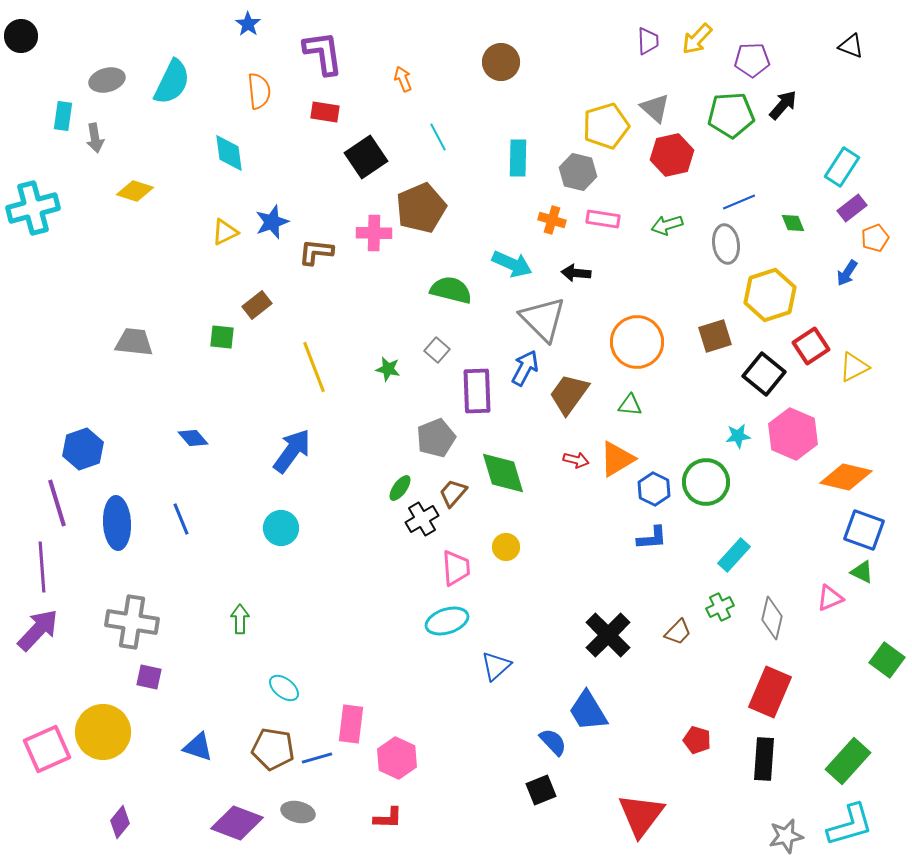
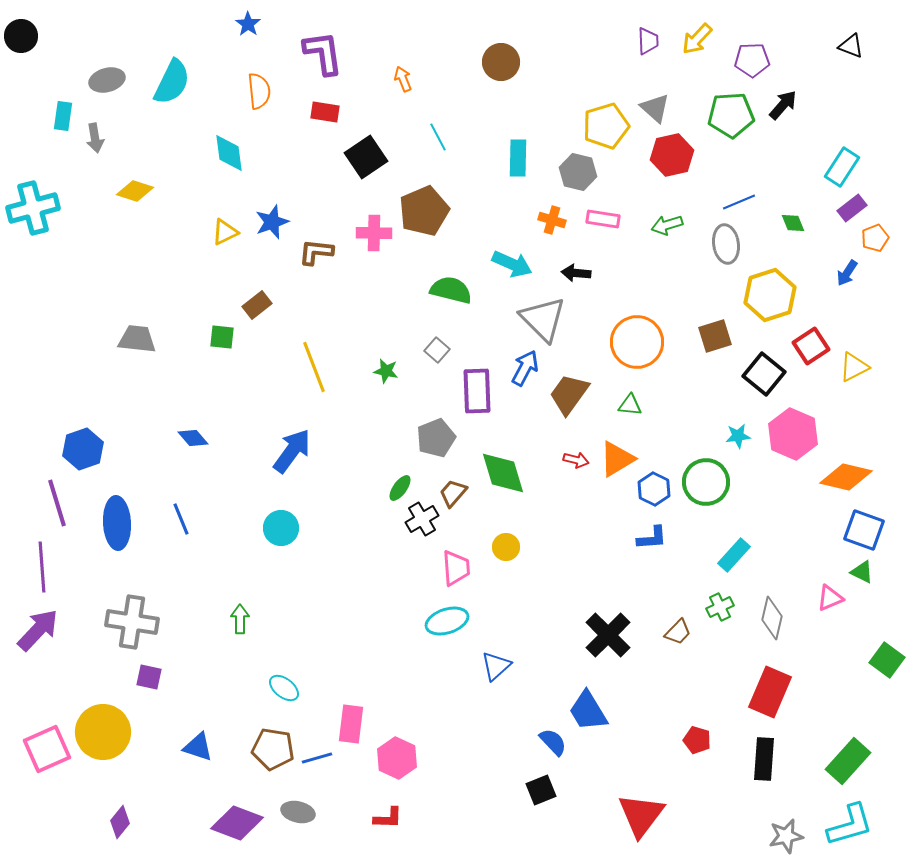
brown pentagon at (421, 208): moved 3 px right, 3 px down
gray trapezoid at (134, 342): moved 3 px right, 3 px up
green star at (388, 369): moved 2 px left, 2 px down
